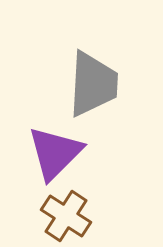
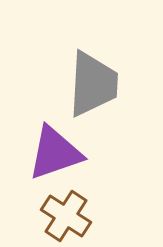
purple triangle: rotated 26 degrees clockwise
